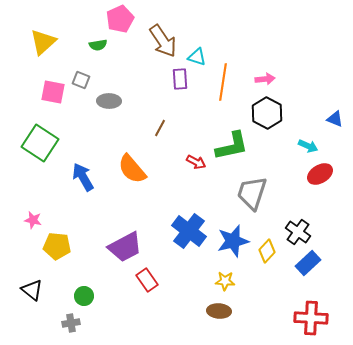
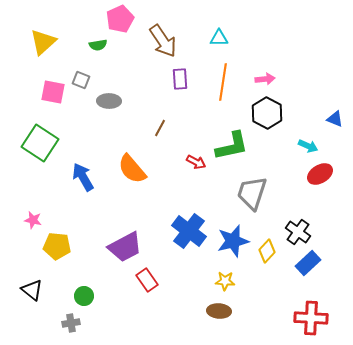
cyan triangle: moved 22 px right, 19 px up; rotated 18 degrees counterclockwise
